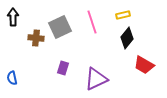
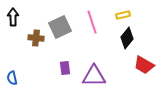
purple rectangle: moved 2 px right; rotated 24 degrees counterclockwise
purple triangle: moved 2 px left, 3 px up; rotated 25 degrees clockwise
